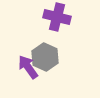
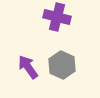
gray hexagon: moved 17 px right, 8 px down
